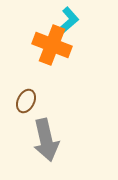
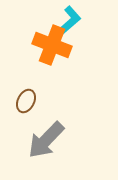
cyan L-shape: moved 2 px right, 1 px up
gray arrow: rotated 57 degrees clockwise
